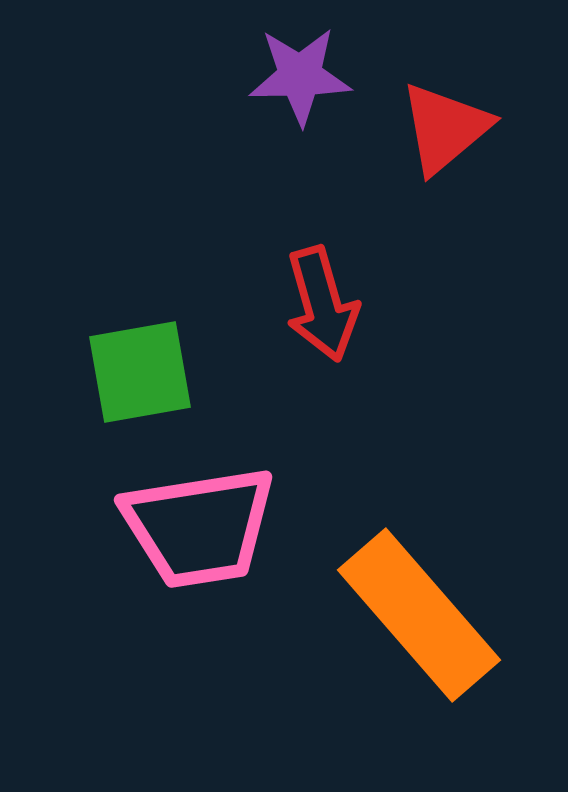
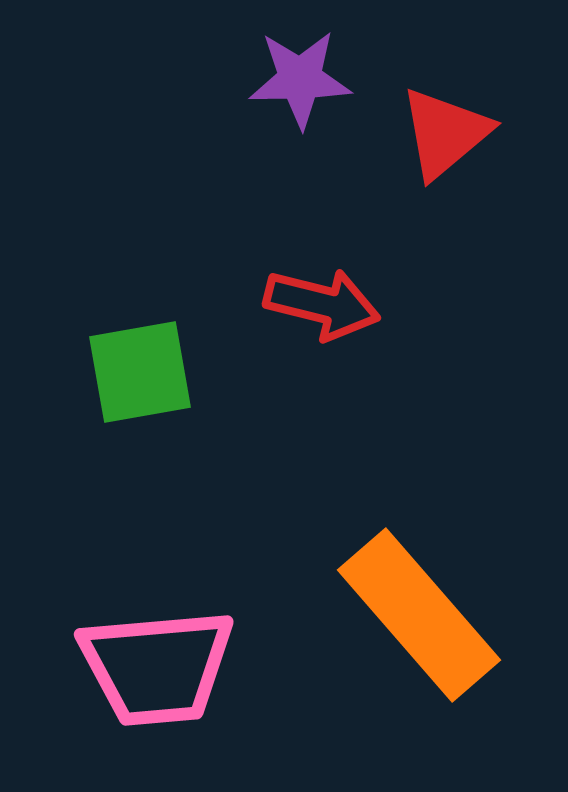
purple star: moved 3 px down
red triangle: moved 5 px down
red arrow: rotated 60 degrees counterclockwise
pink trapezoid: moved 42 px left, 140 px down; rotated 4 degrees clockwise
